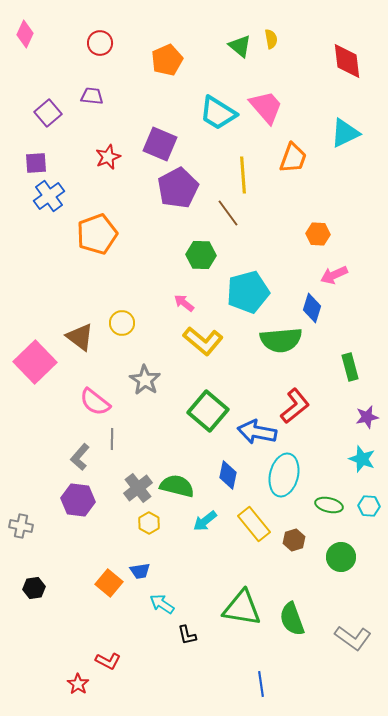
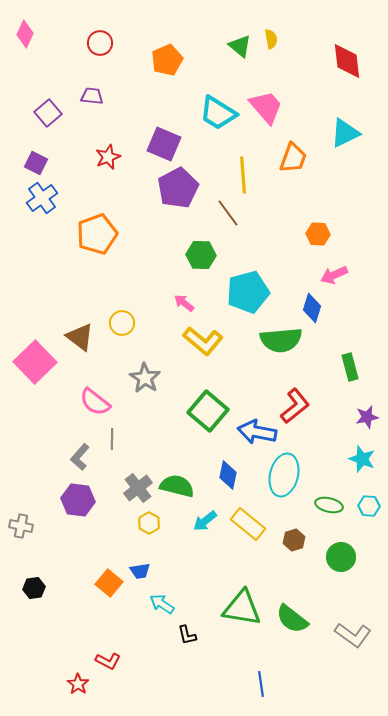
purple square at (160, 144): moved 4 px right
purple square at (36, 163): rotated 30 degrees clockwise
blue cross at (49, 196): moved 7 px left, 2 px down
gray star at (145, 380): moved 2 px up
yellow rectangle at (254, 524): moved 6 px left; rotated 12 degrees counterclockwise
green semicircle at (292, 619): rotated 32 degrees counterclockwise
gray L-shape at (353, 638): moved 3 px up
